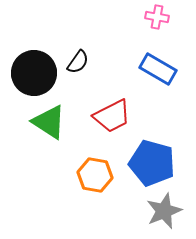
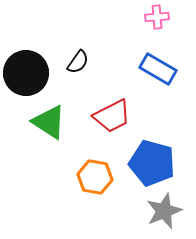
pink cross: rotated 15 degrees counterclockwise
black circle: moved 8 px left
orange hexagon: moved 2 px down
